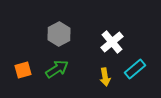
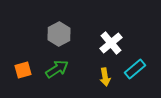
white cross: moved 1 px left, 1 px down
